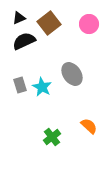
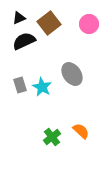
orange semicircle: moved 8 px left, 5 px down
